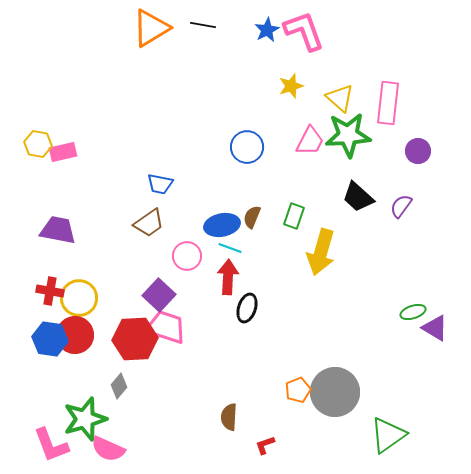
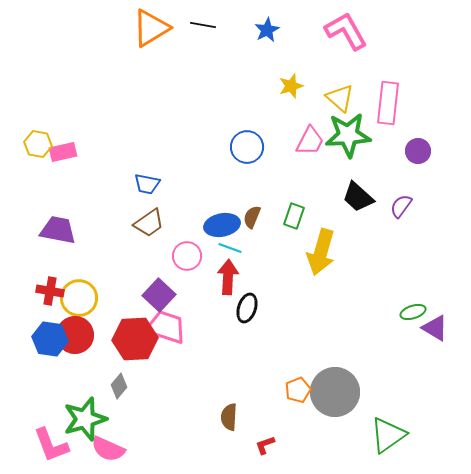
pink L-shape at (304, 31): moved 42 px right; rotated 9 degrees counterclockwise
blue trapezoid at (160, 184): moved 13 px left
